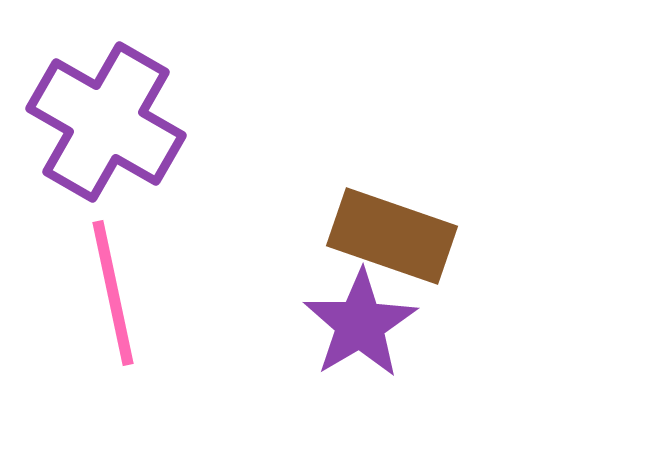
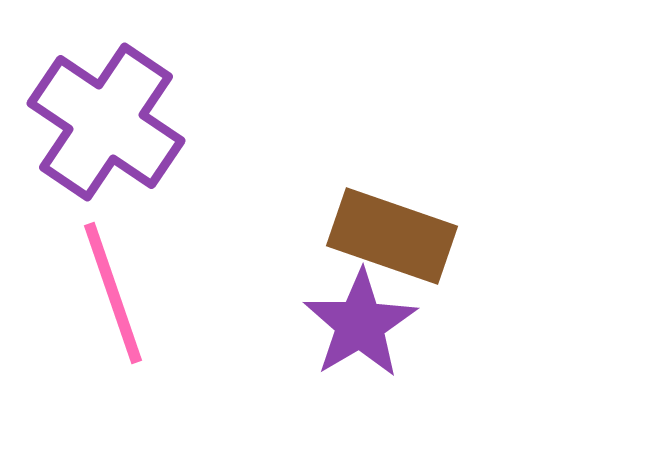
purple cross: rotated 4 degrees clockwise
pink line: rotated 7 degrees counterclockwise
